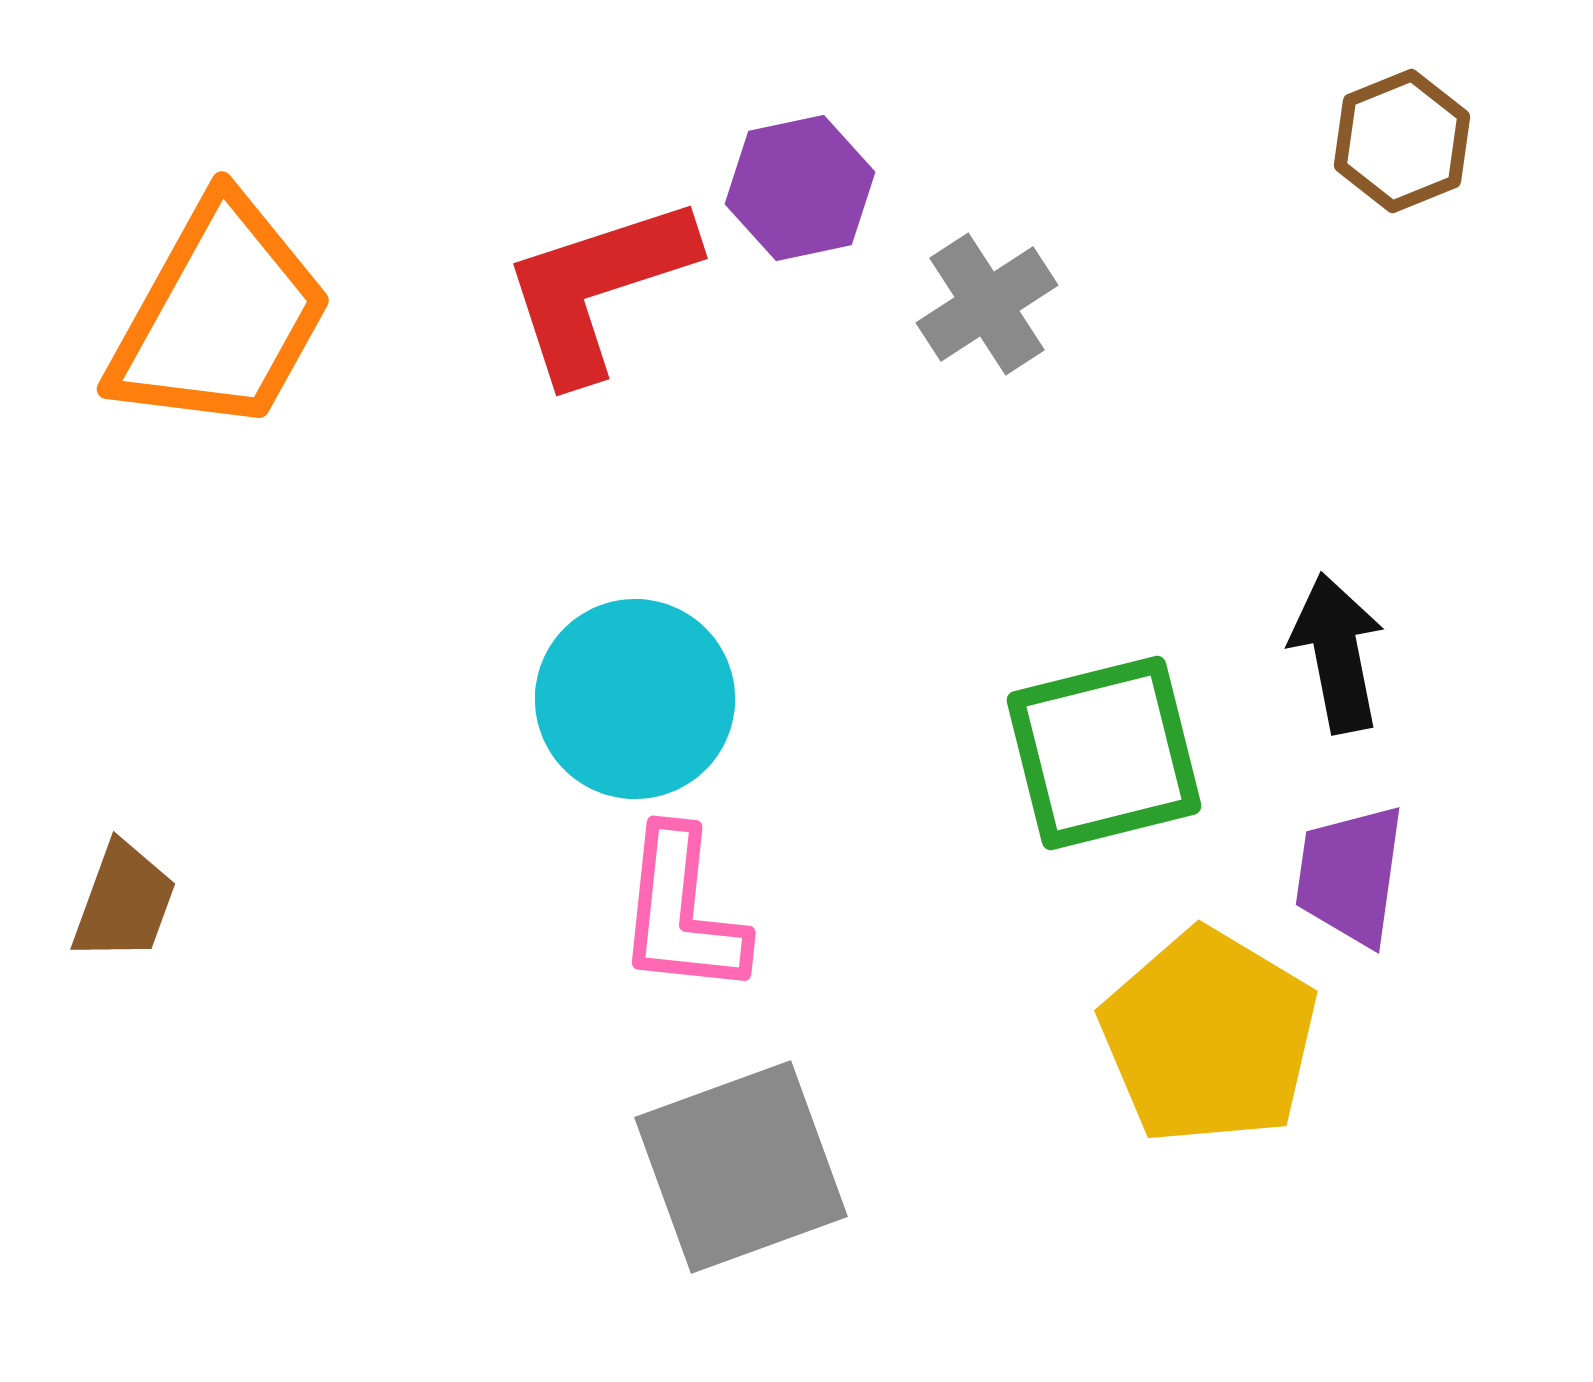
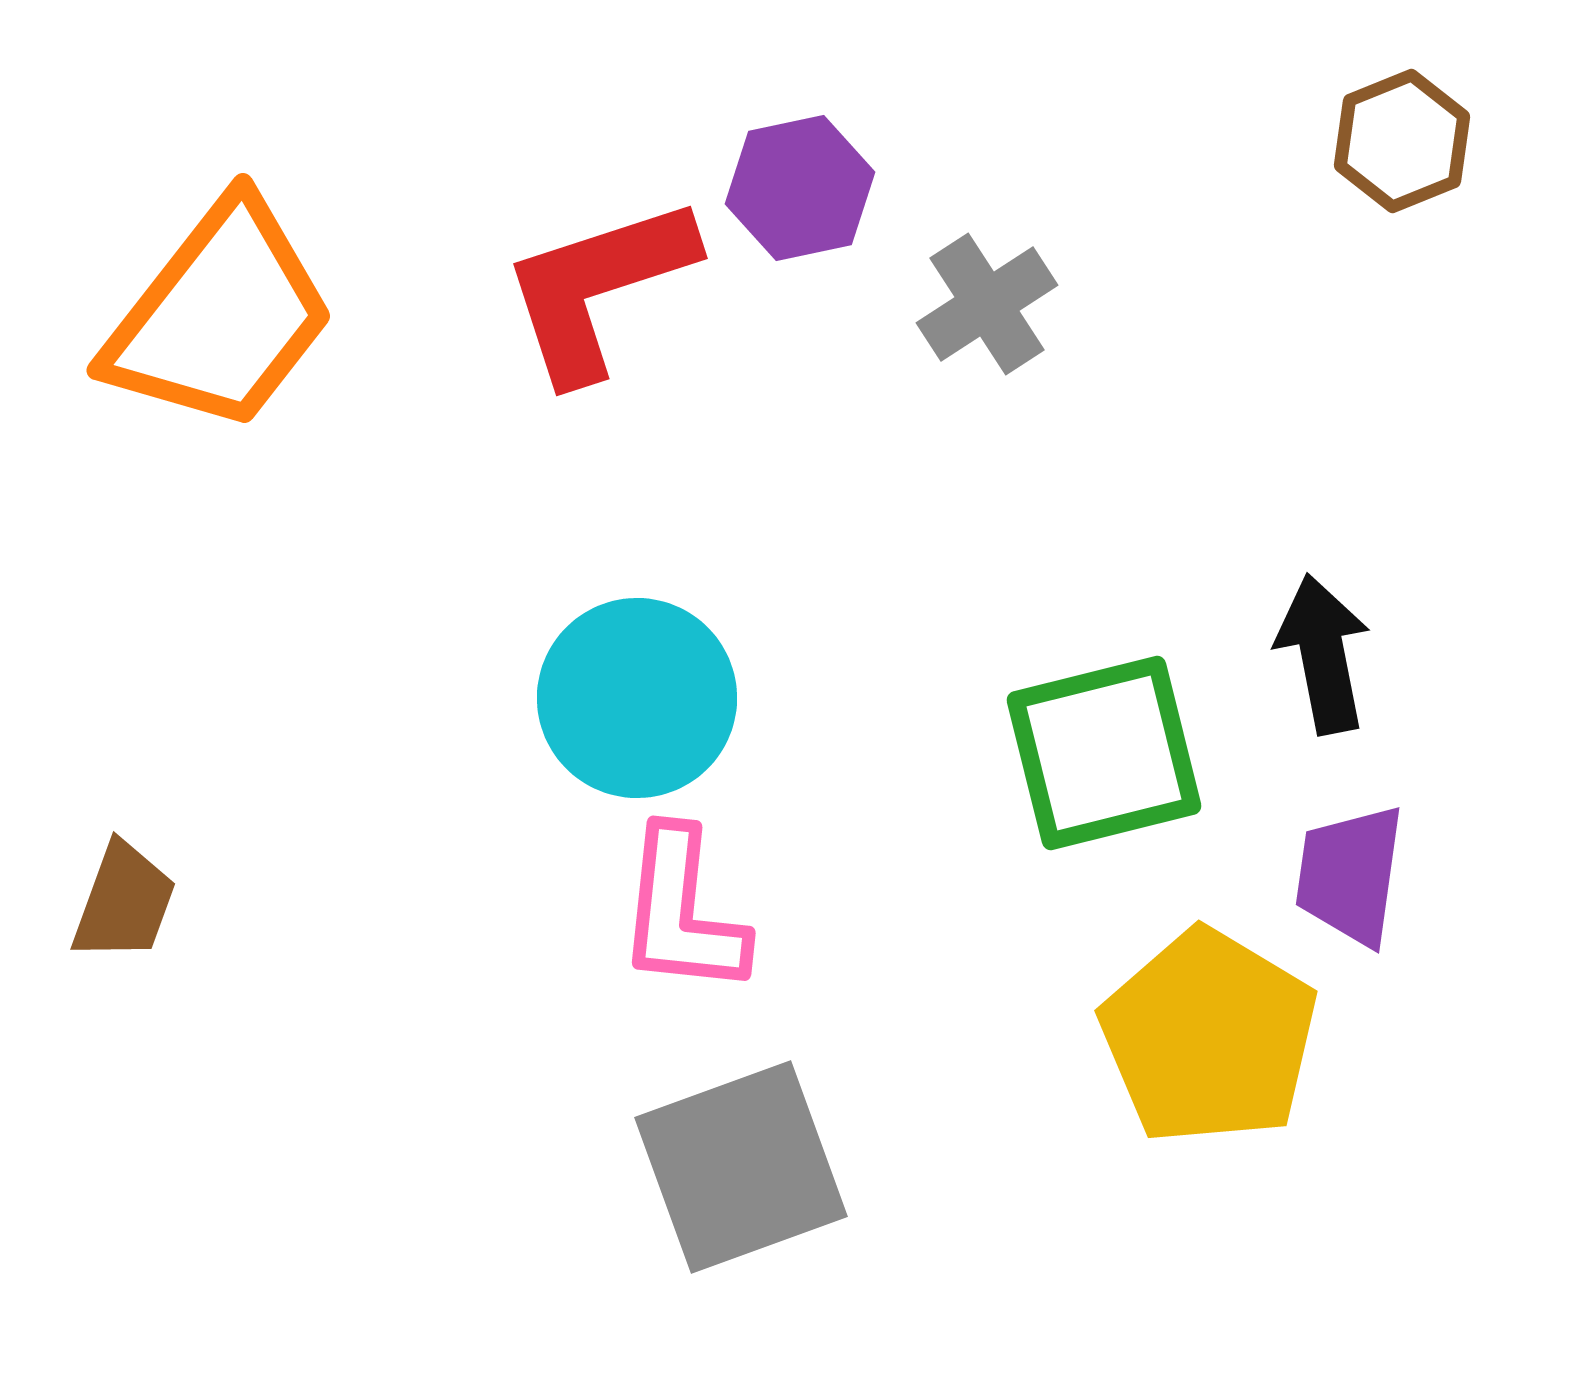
orange trapezoid: rotated 9 degrees clockwise
black arrow: moved 14 px left, 1 px down
cyan circle: moved 2 px right, 1 px up
